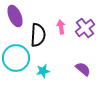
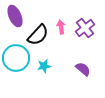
black semicircle: rotated 40 degrees clockwise
cyan star: moved 1 px right, 5 px up
